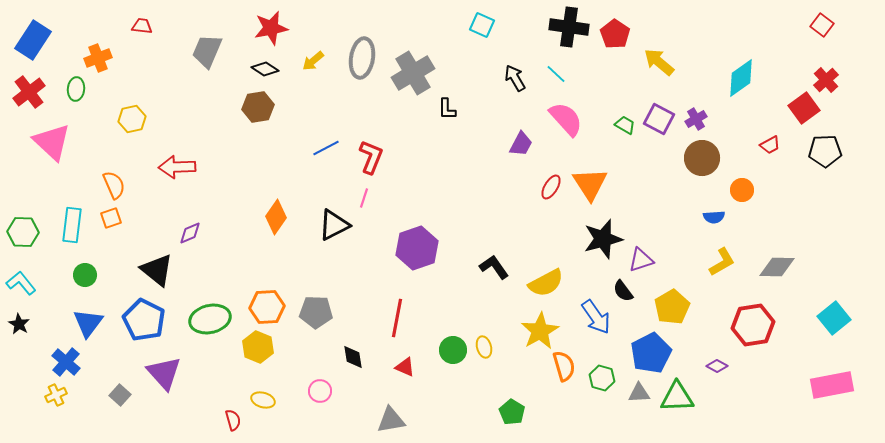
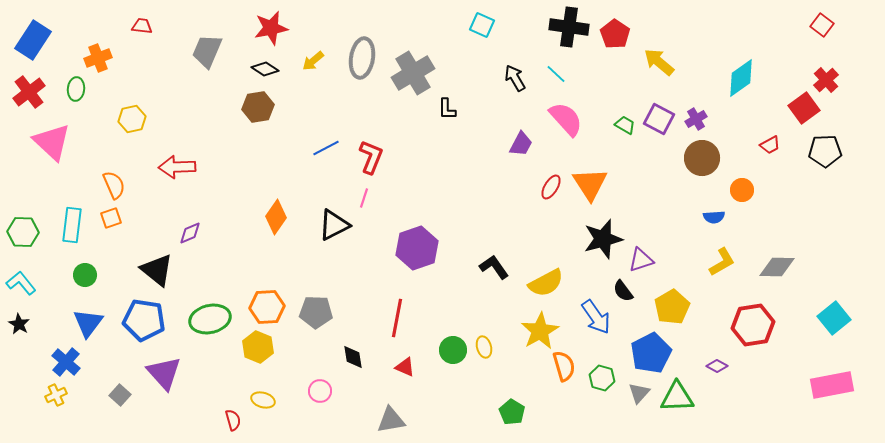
blue pentagon at (144, 320): rotated 18 degrees counterclockwise
gray triangle at (639, 393): rotated 45 degrees counterclockwise
